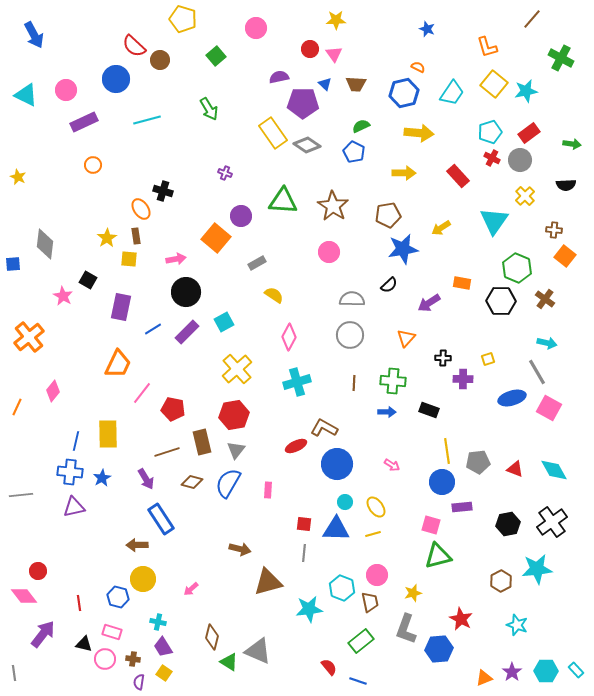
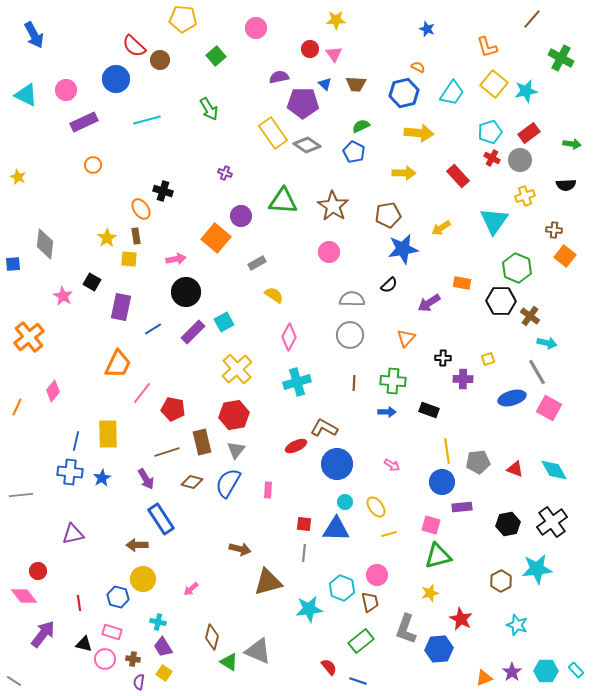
yellow pentagon at (183, 19): rotated 12 degrees counterclockwise
yellow cross at (525, 196): rotated 24 degrees clockwise
black square at (88, 280): moved 4 px right, 2 px down
brown cross at (545, 299): moved 15 px left, 17 px down
purple rectangle at (187, 332): moved 6 px right
purple triangle at (74, 507): moved 1 px left, 27 px down
yellow line at (373, 534): moved 16 px right
yellow star at (413, 593): moved 17 px right
gray line at (14, 673): moved 8 px down; rotated 49 degrees counterclockwise
